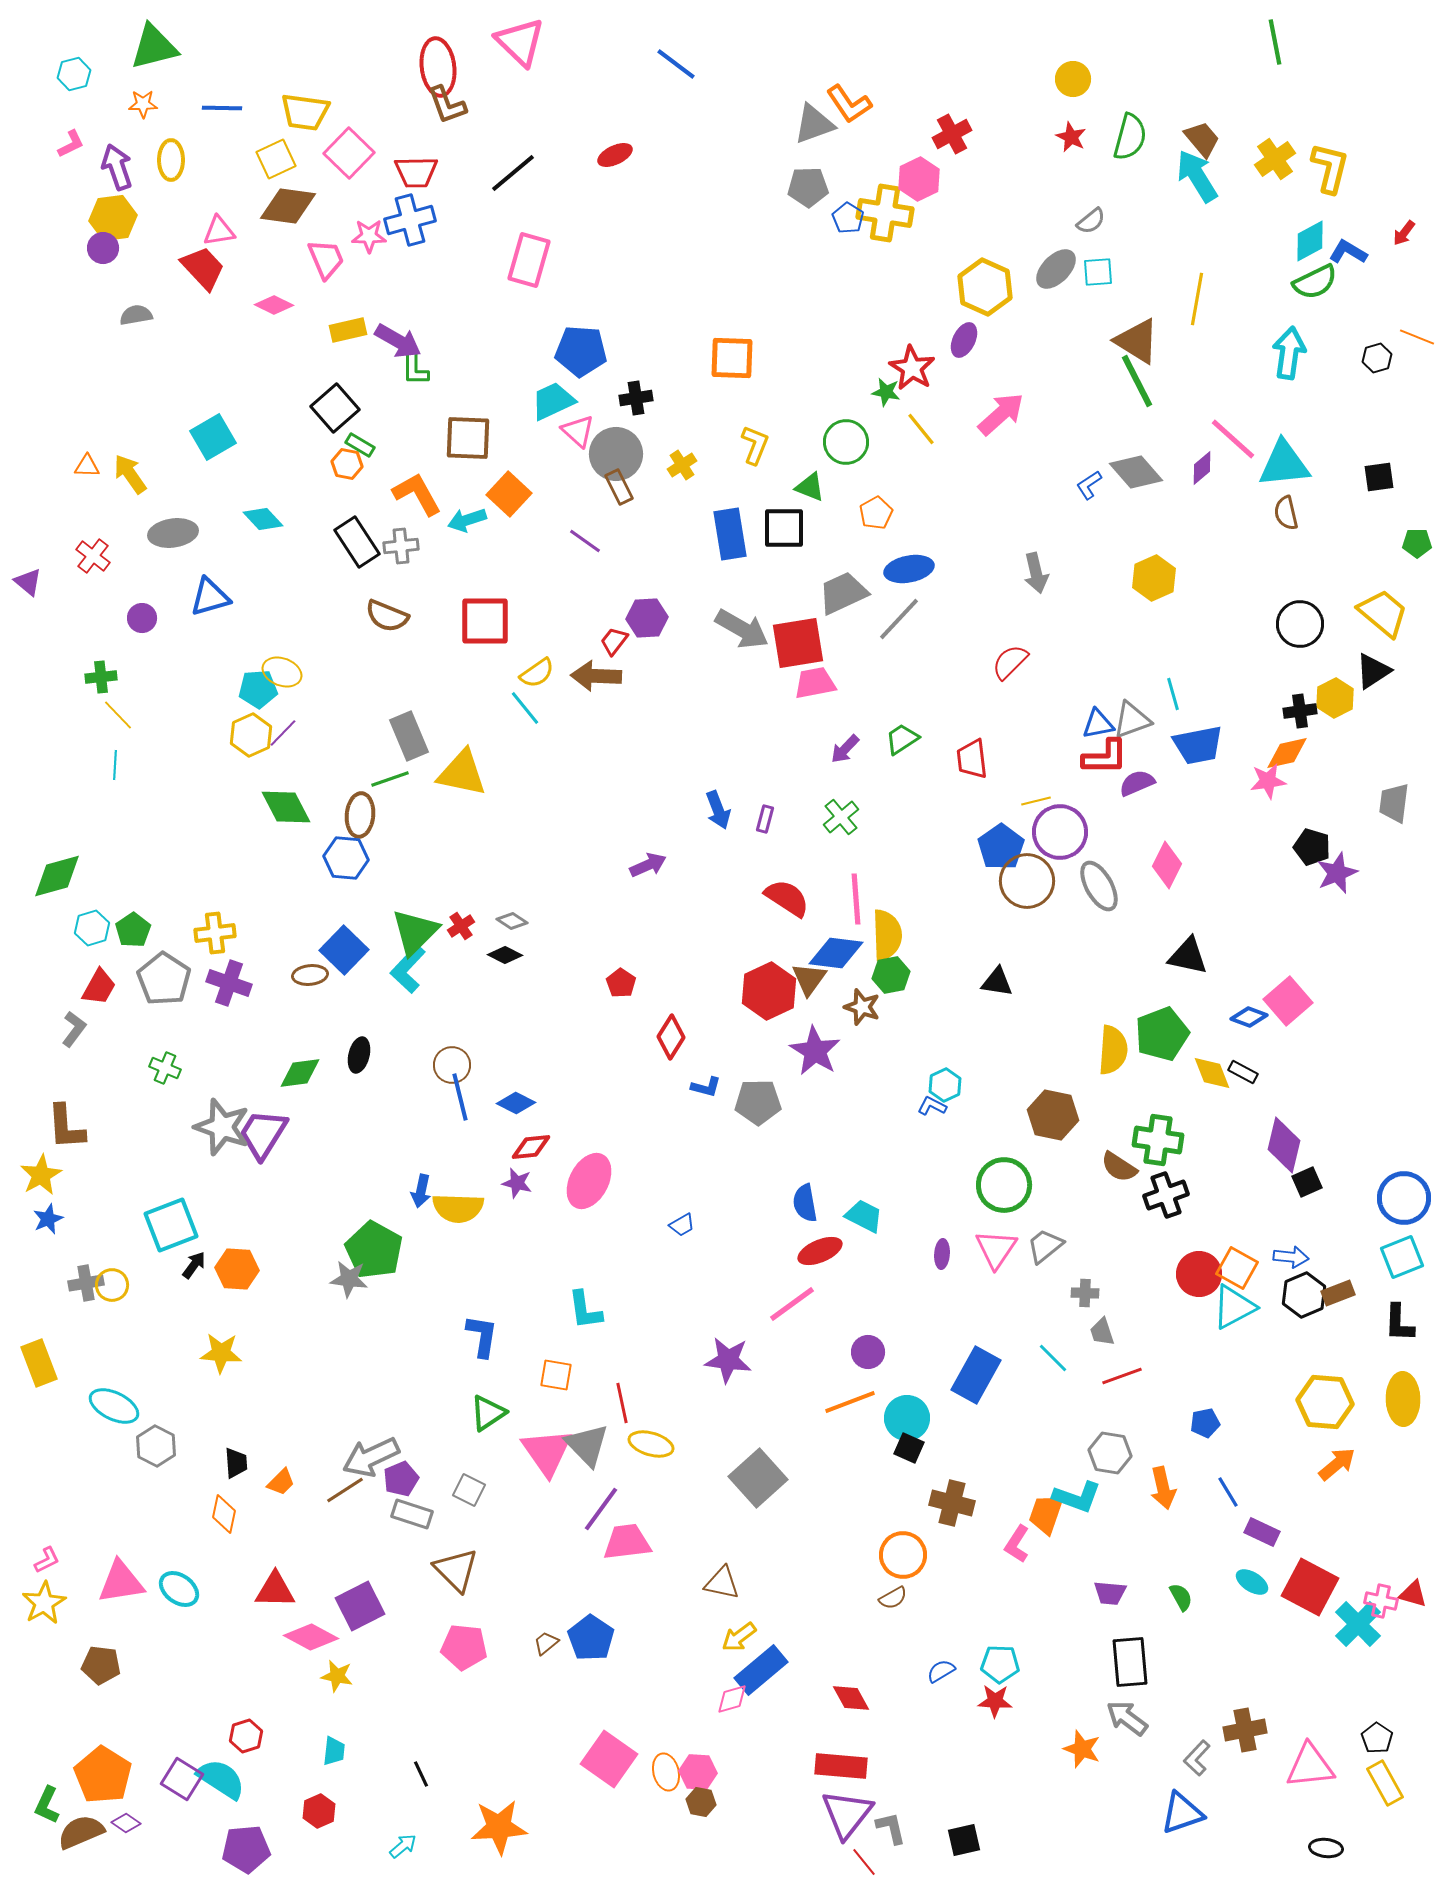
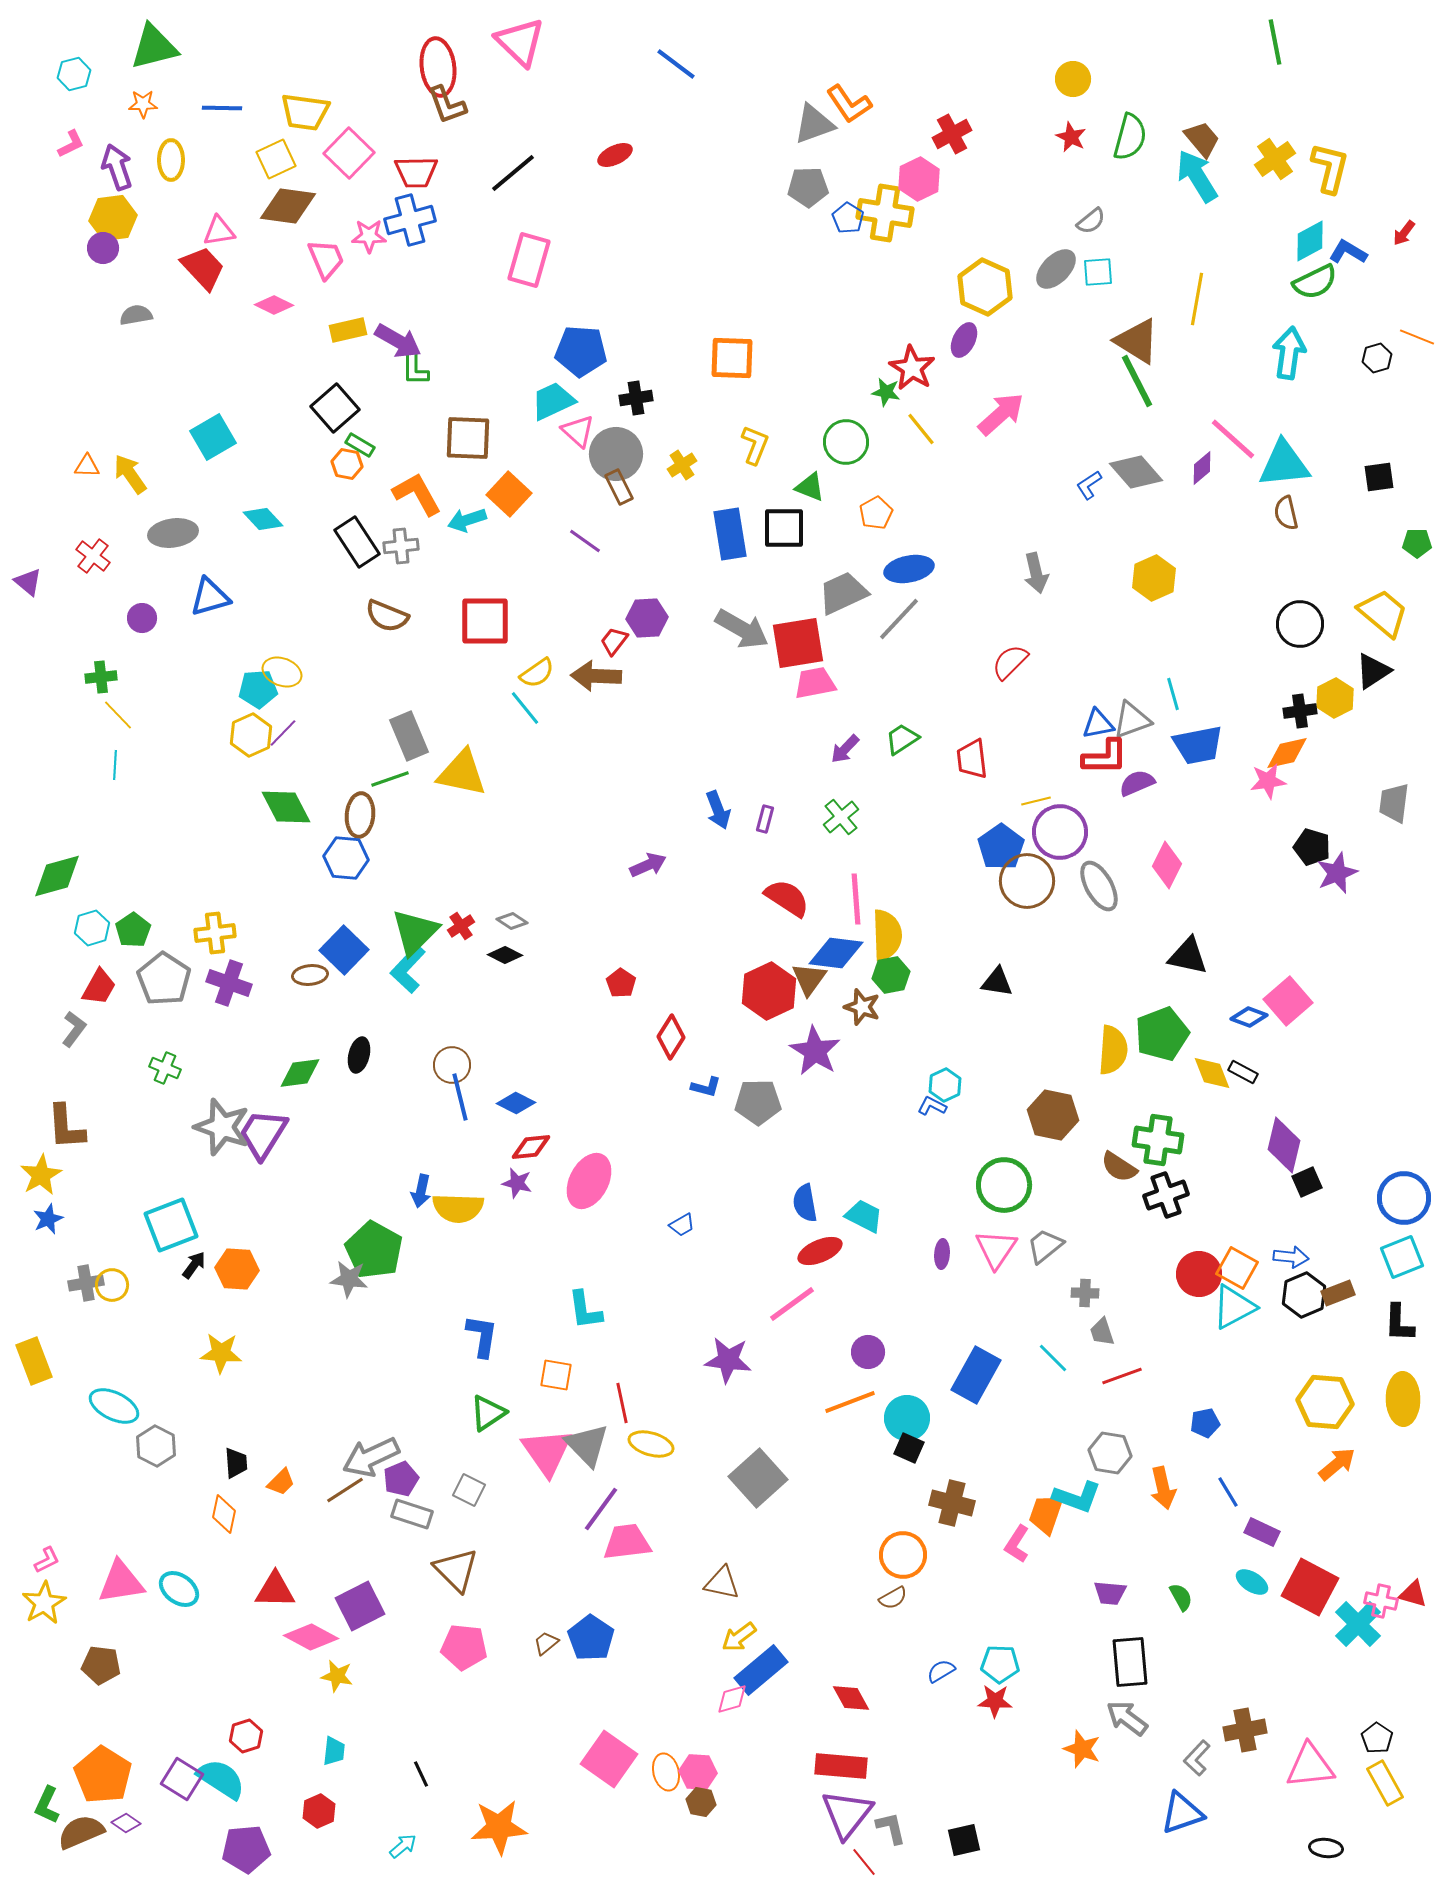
yellow rectangle at (39, 1363): moved 5 px left, 2 px up
